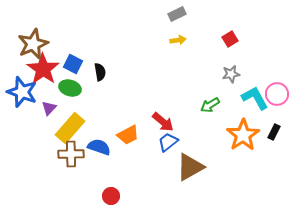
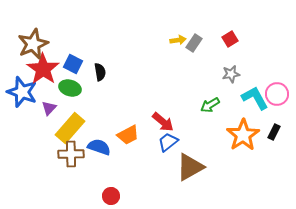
gray rectangle: moved 17 px right, 29 px down; rotated 30 degrees counterclockwise
